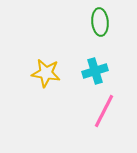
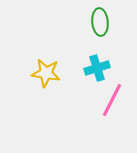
cyan cross: moved 2 px right, 3 px up
pink line: moved 8 px right, 11 px up
